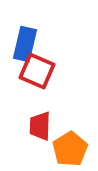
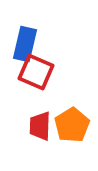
red square: moved 1 px left, 1 px down
orange pentagon: moved 2 px right, 24 px up
